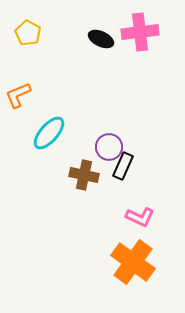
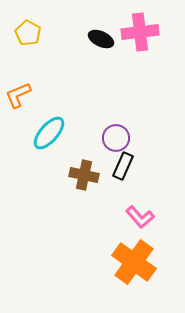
purple circle: moved 7 px right, 9 px up
pink L-shape: rotated 24 degrees clockwise
orange cross: moved 1 px right
